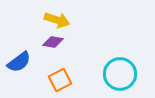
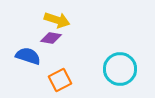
purple diamond: moved 2 px left, 4 px up
blue semicircle: moved 9 px right, 6 px up; rotated 125 degrees counterclockwise
cyan circle: moved 5 px up
